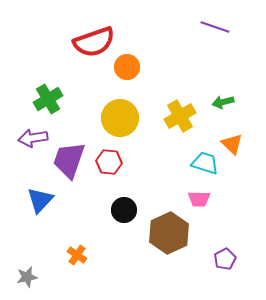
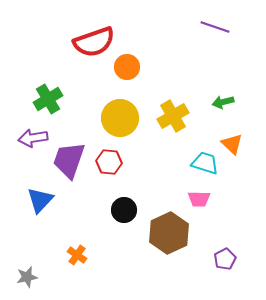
yellow cross: moved 7 px left
